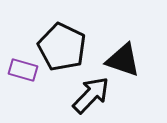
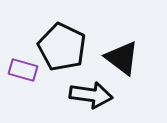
black triangle: moved 1 px left, 2 px up; rotated 18 degrees clockwise
black arrow: rotated 54 degrees clockwise
